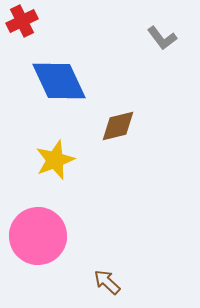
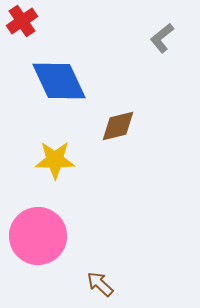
red cross: rotated 8 degrees counterclockwise
gray L-shape: rotated 88 degrees clockwise
yellow star: rotated 21 degrees clockwise
brown arrow: moved 7 px left, 2 px down
